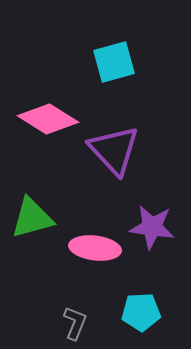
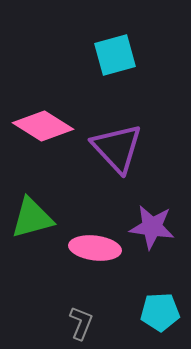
cyan square: moved 1 px right, 7 px up
pink diamond: moved 5 px left, 7 px down
purple triangle: moved 3 px right, 2 px up
cyan pentagon: moved 19 px right
gray L-shape: moved 6 px right
